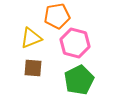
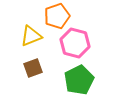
orange pentagon: rotated 10 degrees counterclockwise
yellow triangle: moved 2 px up
brown square: rotated 24 degrees counterclockwise
